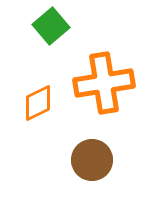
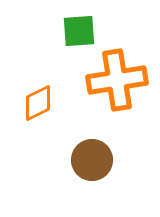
green square: moved 28 px right, 5 px down; rotated 36 degrees clockwise
orange cross: moved 13 px right, 3 px up
